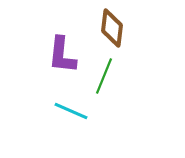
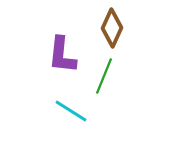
brown diamond: rotated 18 degrees clockwise
cyan line: rotated 8 degrees clockwise
